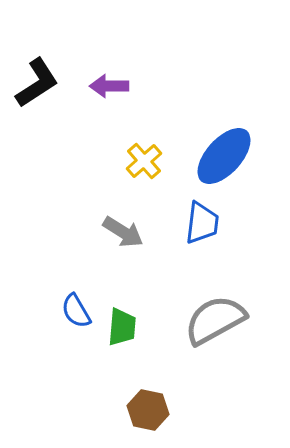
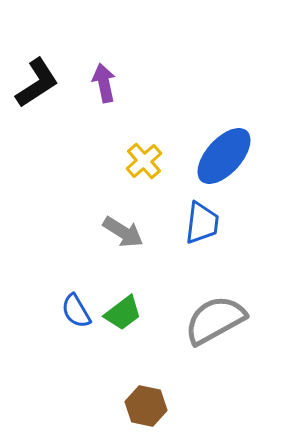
purple arrow: moved 5 px left, 3 px up; rotated 78 degrees clockwise
green trapezoid: moved 1 px right, 14 px up; rotated 48 degrees clockwise
brown hexagon: moved 2 px left, 4 px up
